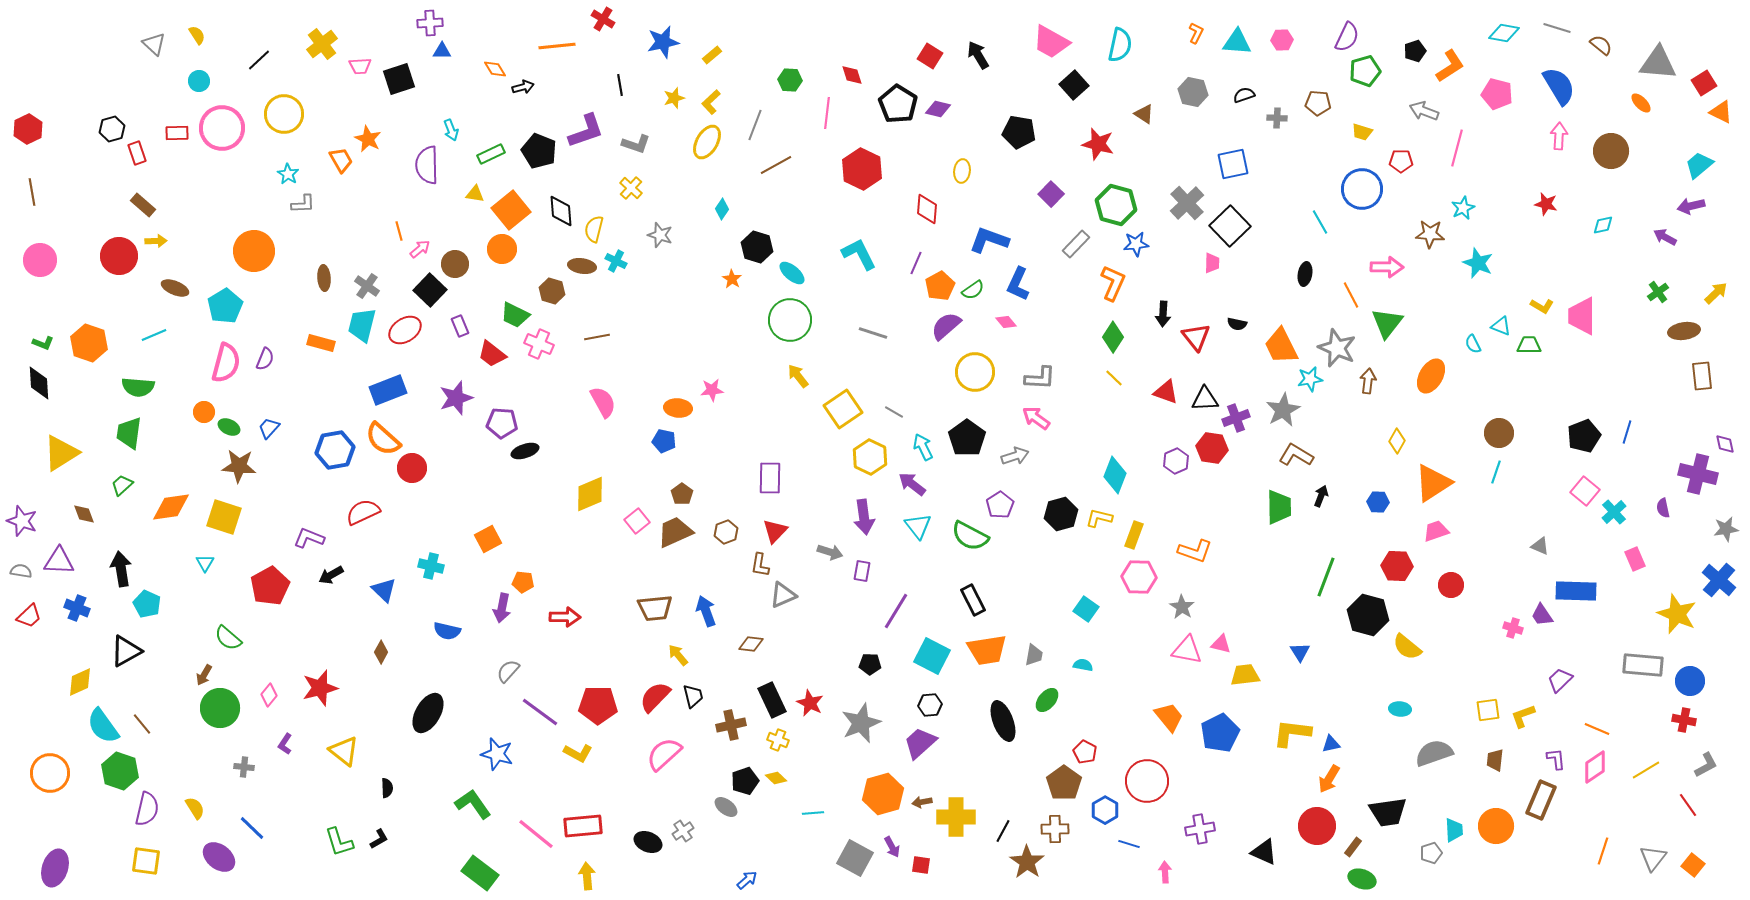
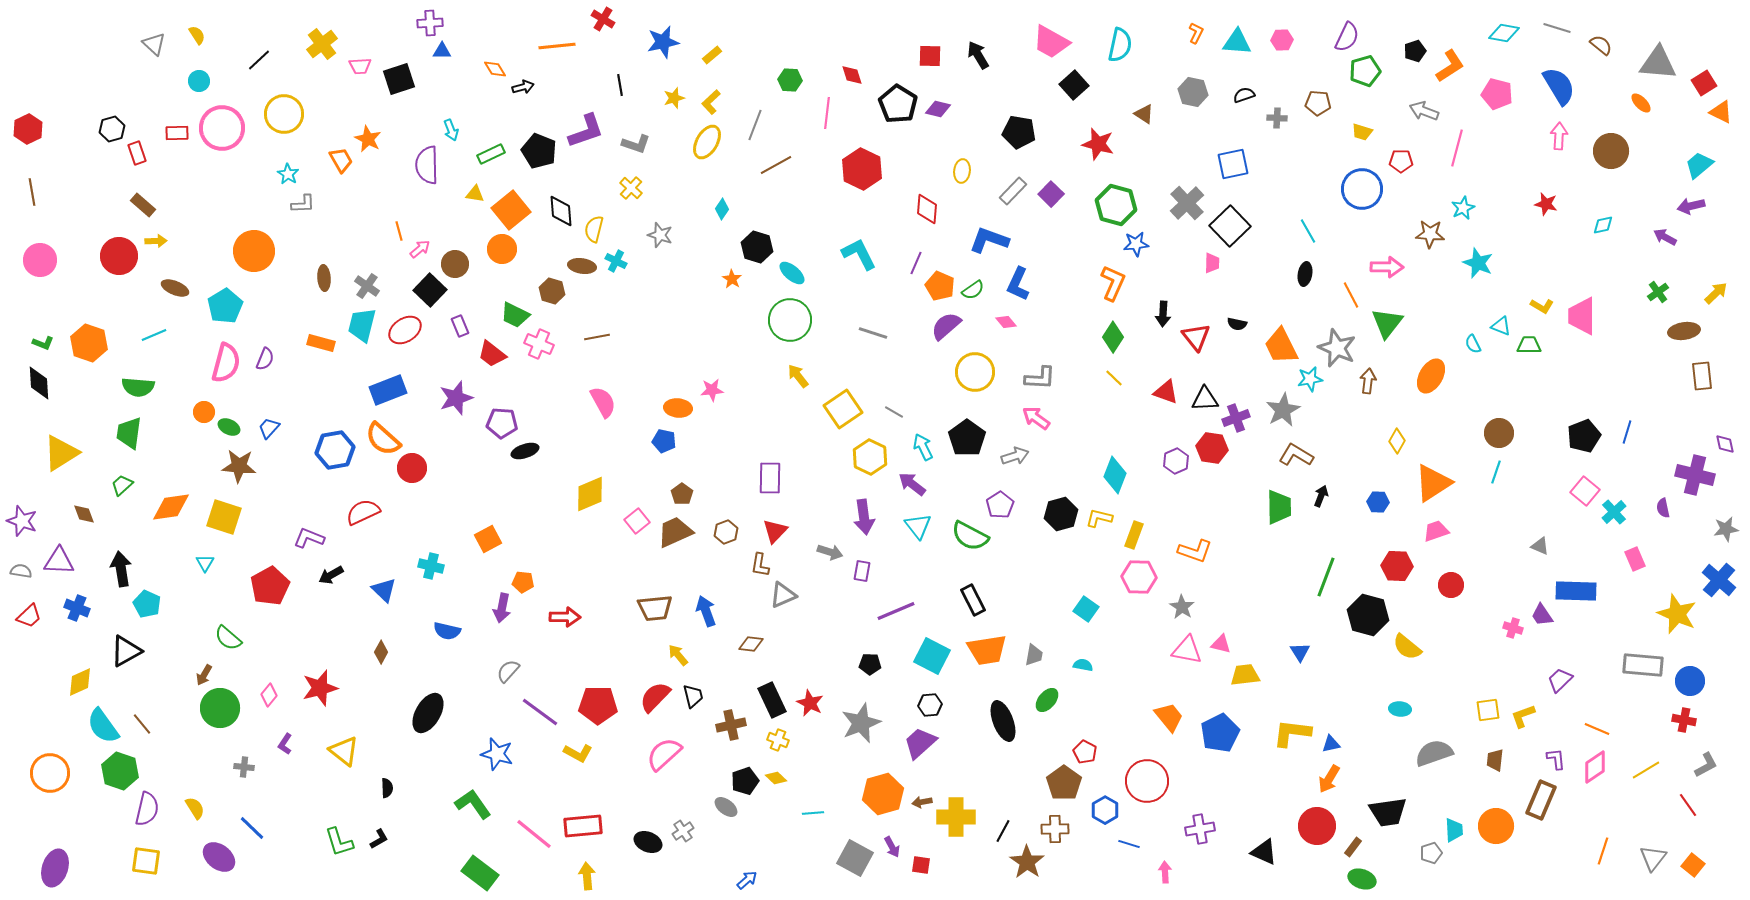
red square at (930, 56): rotated 30 degrees counterclockwise
cyan line at (1320, 222): moved 12 px left, 9 px down
gray rectangle at (1076, 244): moved 63 px left, 53 px up
orange pentagon at (940, 286): rotated 20 degrees counterclockwise
purple cross at (1698, 474): moved 3 px left, 1 px down
purple line at (896, 611): rotated 36 degrees clockwise
pink line at (536, 834): moved 2 px left
